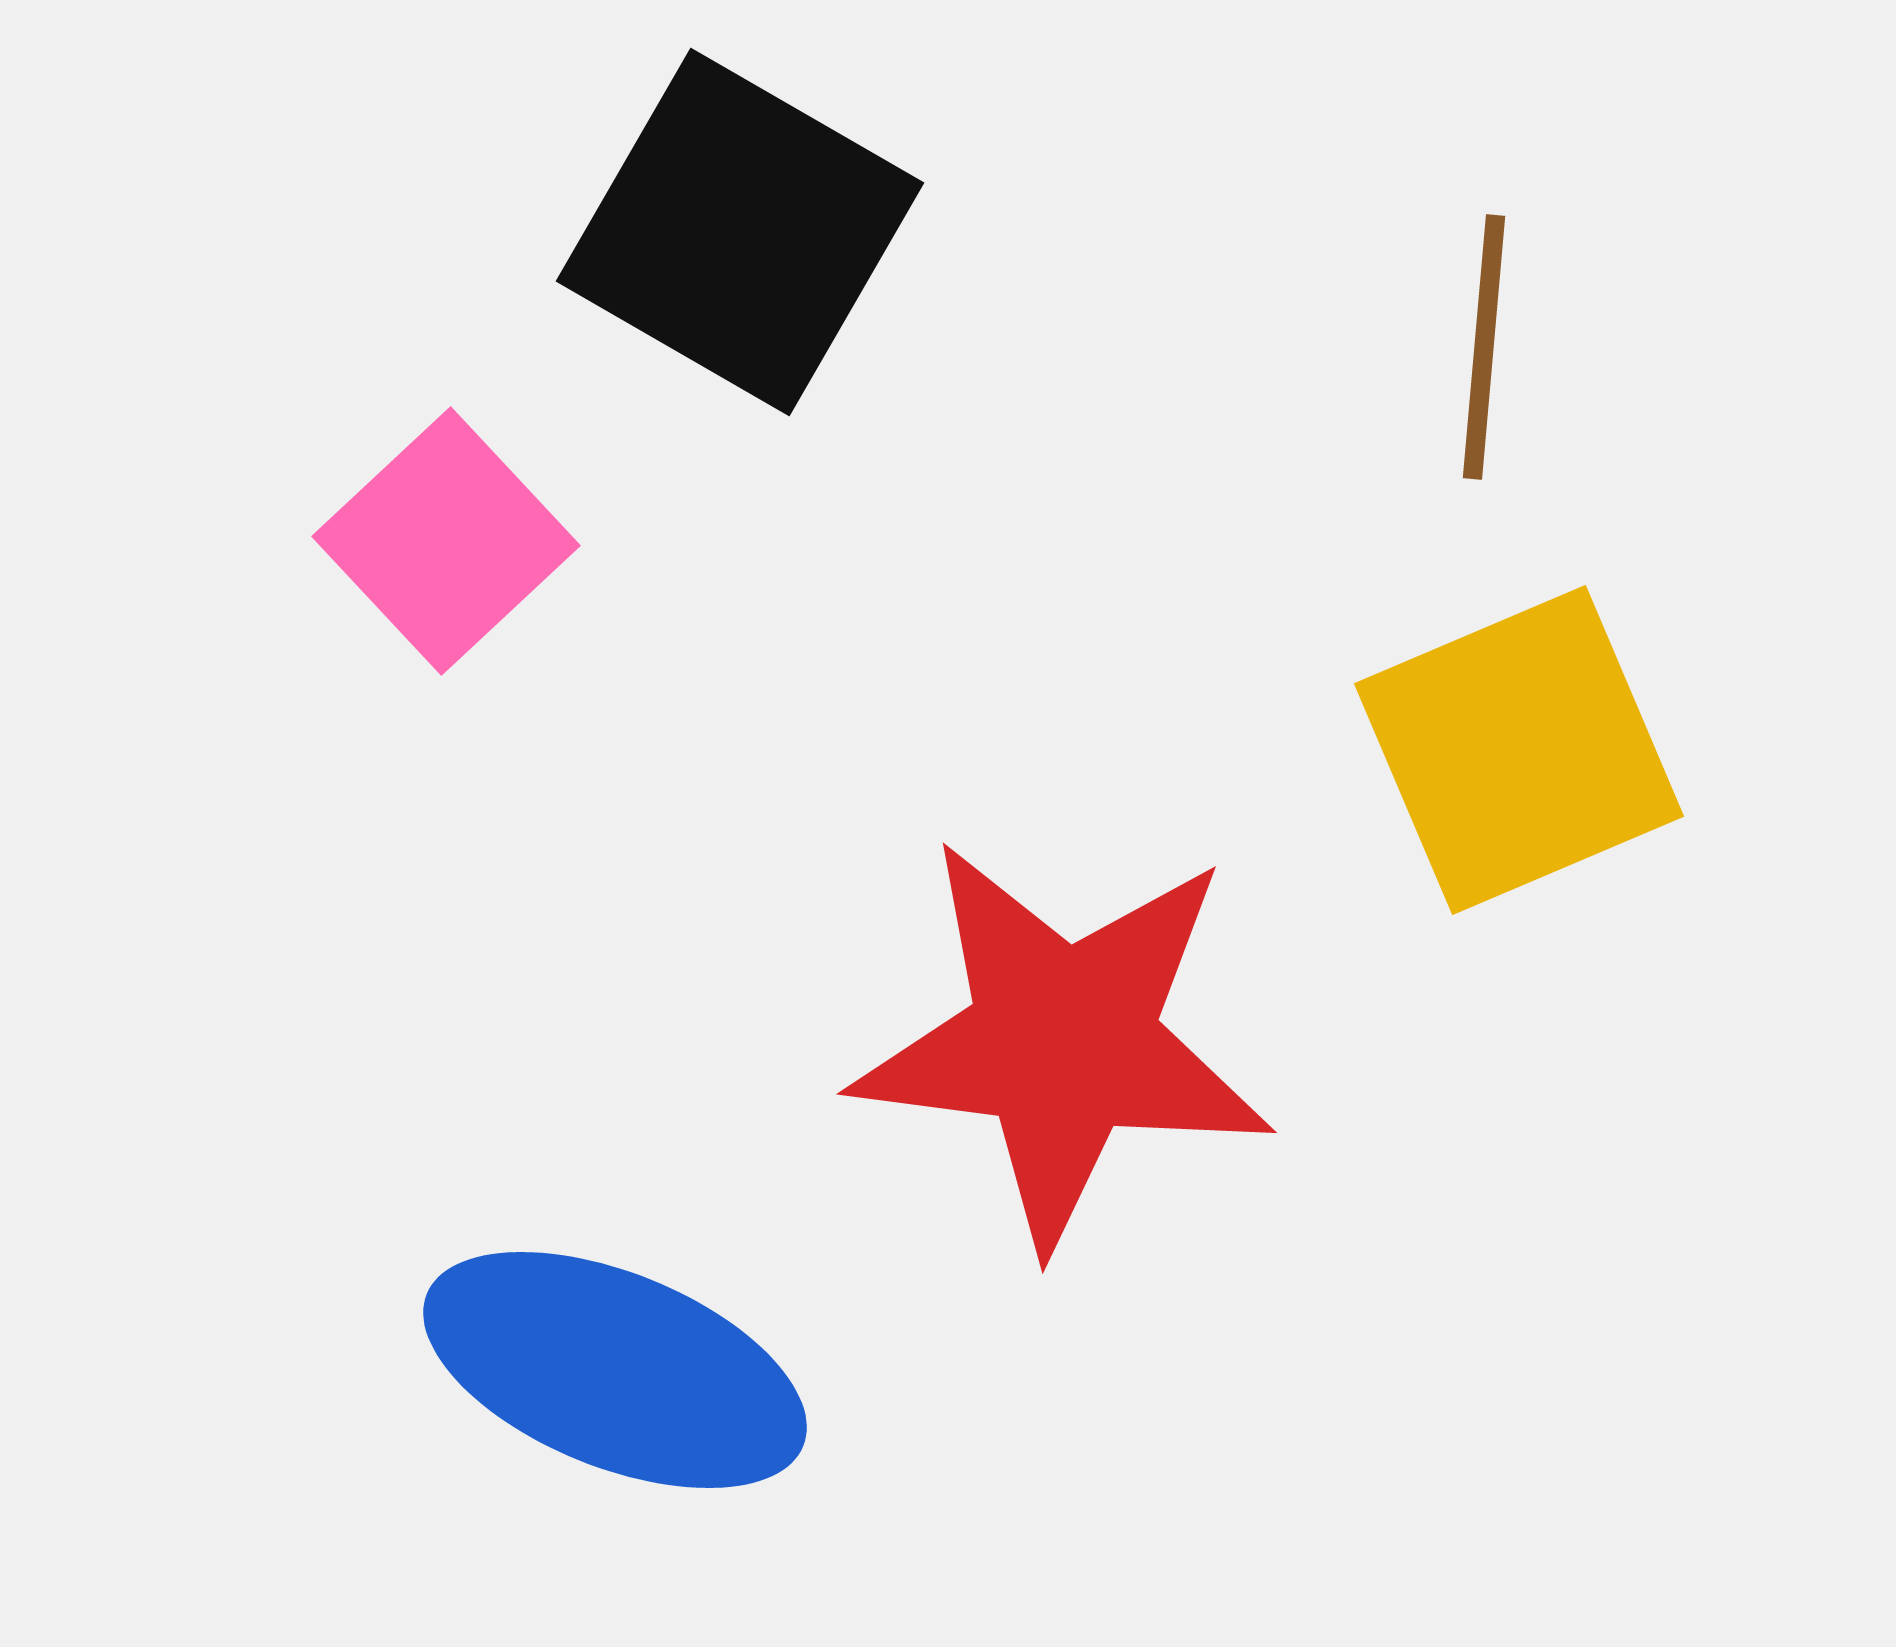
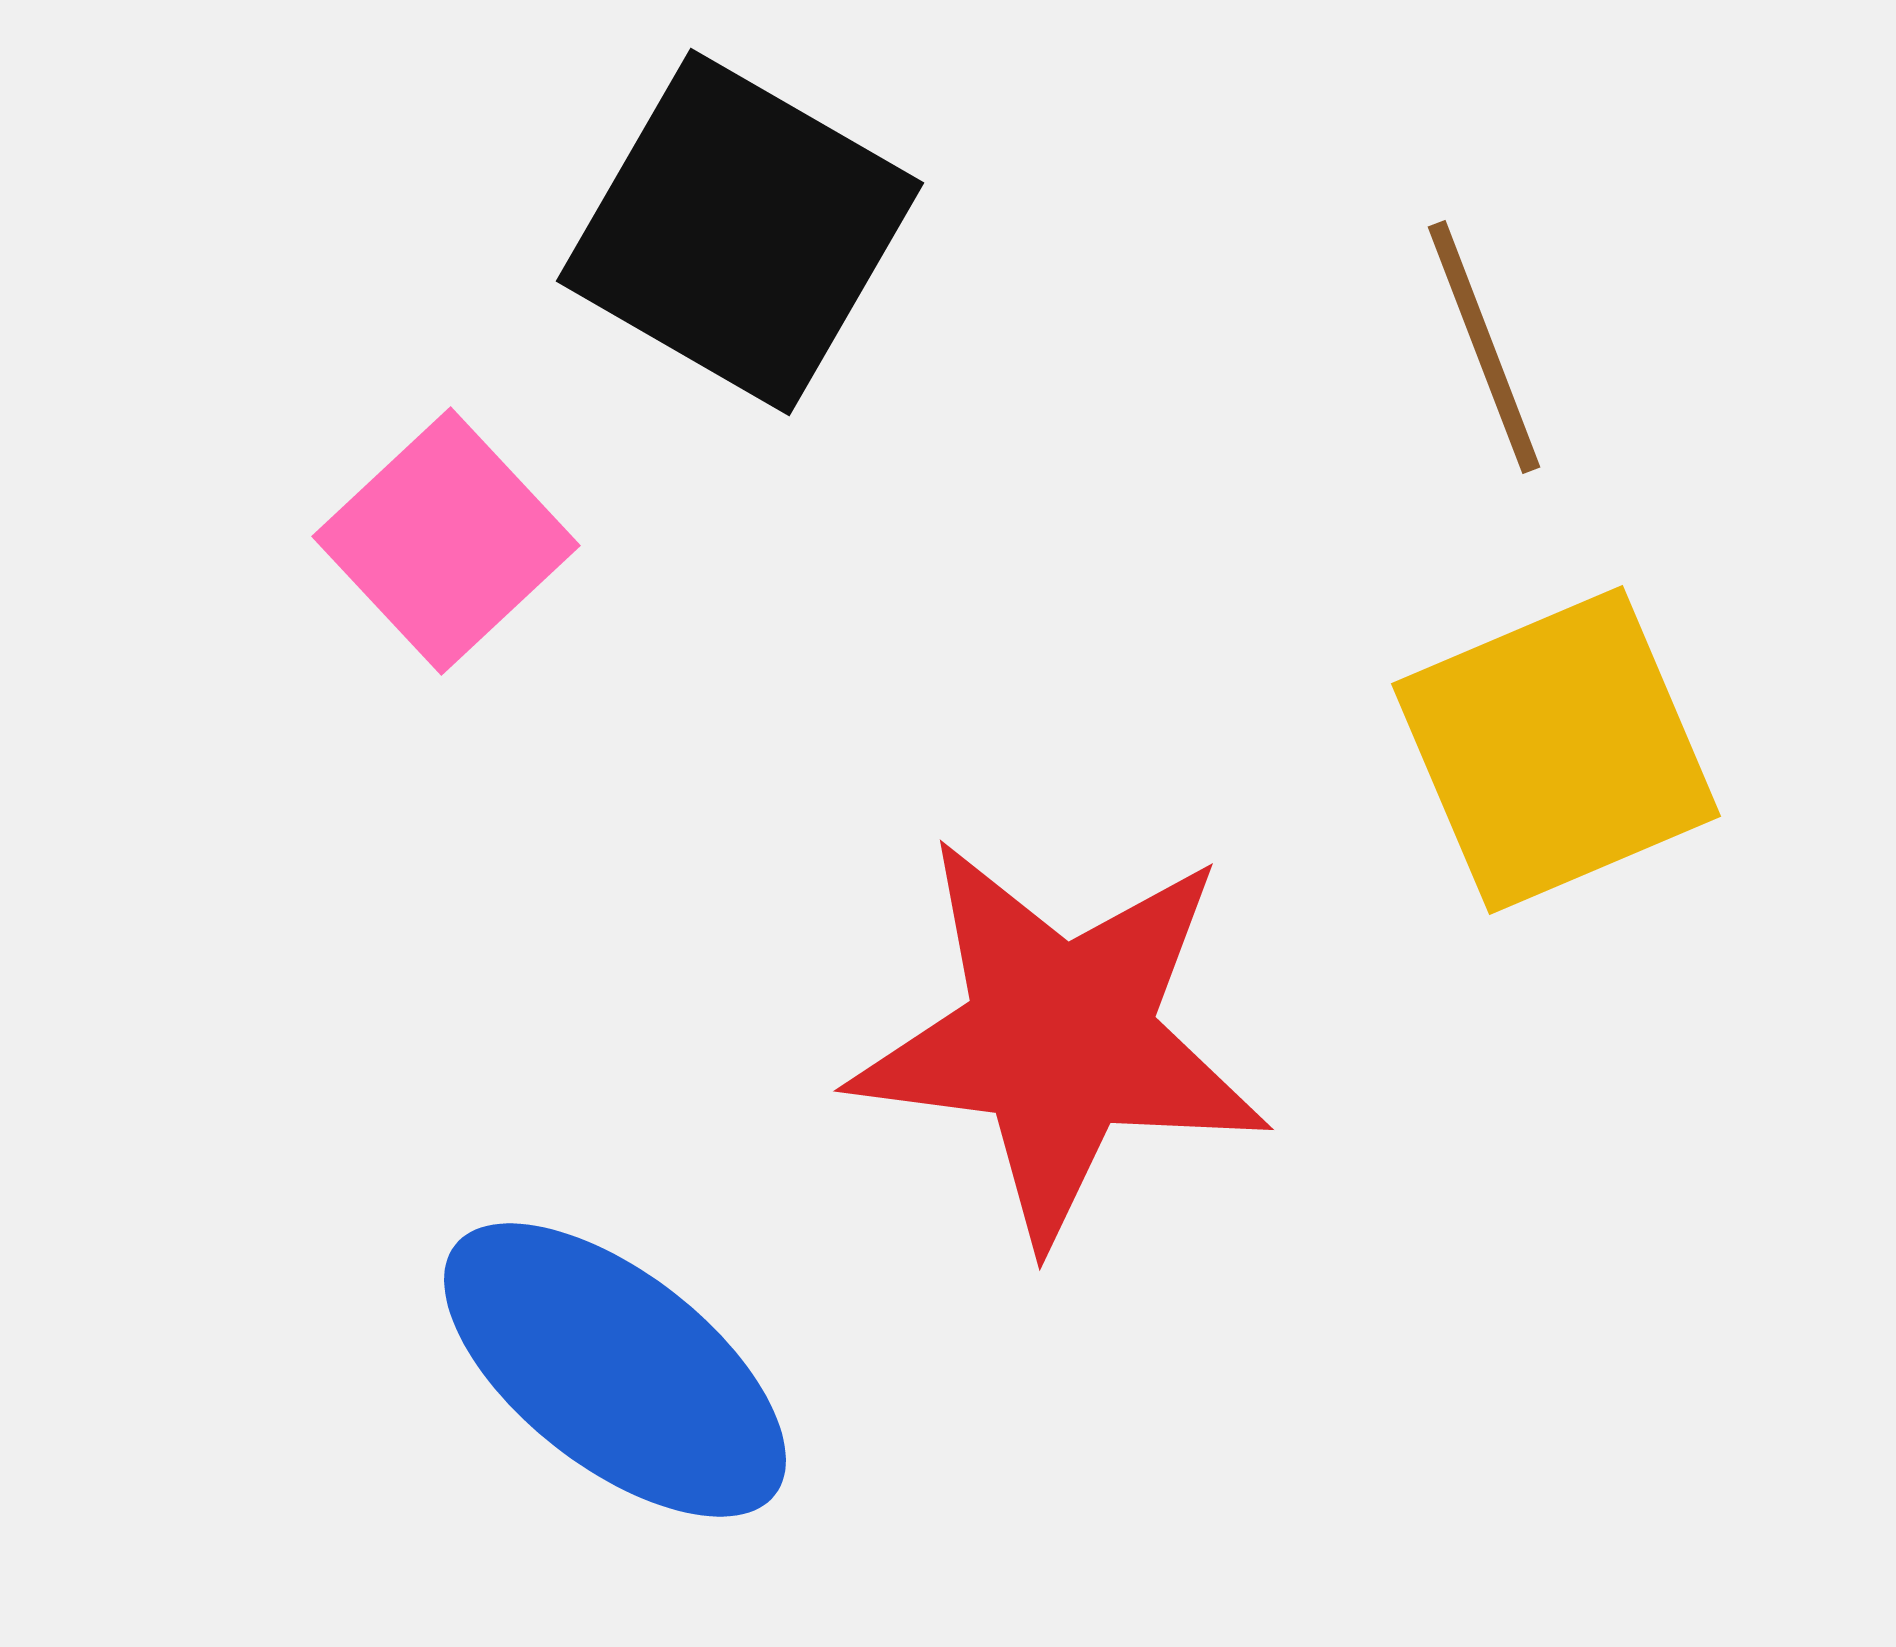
brown line: rotated 26 degrees counterclockwise
yellow square: moved 37 px right
red star: moved 3 px left, 3 px up
blue ellipse: rotated 16 degrees clockwise
